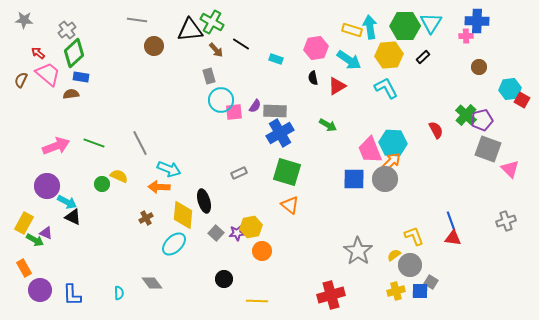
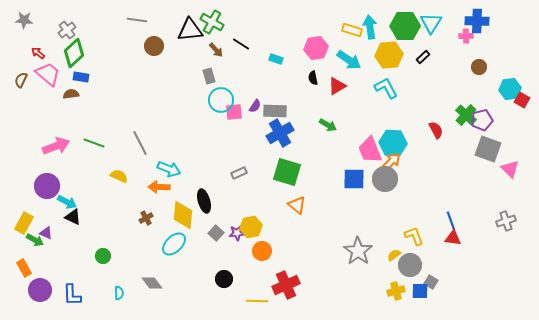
green circle at (102, 184): moved 1 px right, 72 px down
orange triangle at (290, 205): moved 7 px right
red cross at (331, 295): moved 45 px left, 10 px up; rotated 8 degrees counterclockwise
